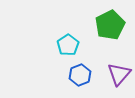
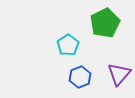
green pentagon: moved 5 px left, 2 px up
blue hexagon: moved 2 px down
